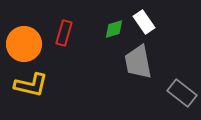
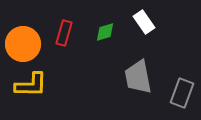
green diamond: moved 9 px left, 3 px down
orange circle: moved 1 px left
gray trapezoid: moved 15 px down
yellow L-shape: rotated 12 degrees counterclockwise
gray rectangle: rotated 72 degrees clockwise
